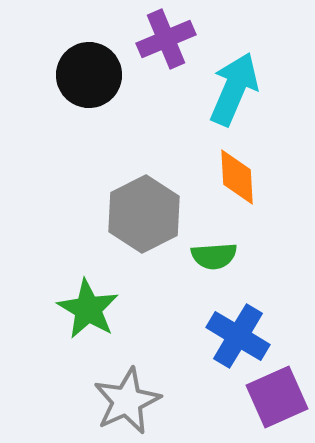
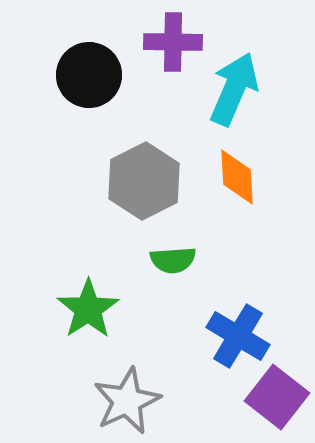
purple cross: moved 7 px right, 3 px down; rotated 24 degrees clockwise
gray hexagon: moved 33 px up
green semicircle: moved 41 px left, 4 px down
green star: rotated 8 degrees clockwise
purple square: rotated 28 degrees counterclockwise
